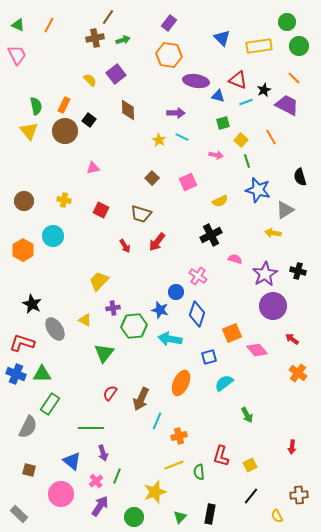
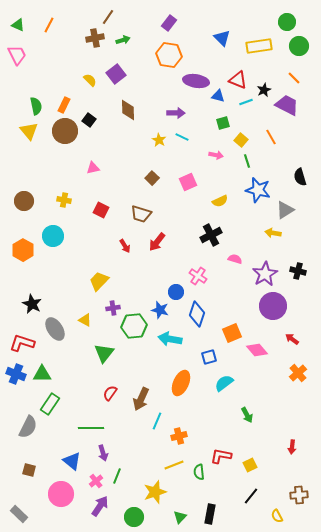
orange cross at (298, 373): rotated 12 degrees clockwise
red L-shape at (221, 456): rotated 85 degrees clockwise
